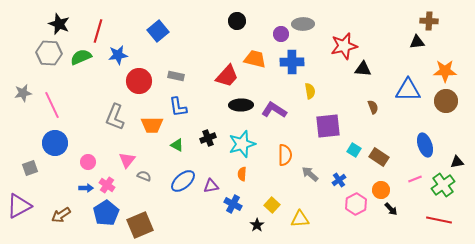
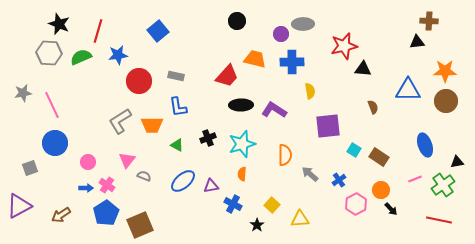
gray L-shape at (115, 117): moved 5 px right, 4 px down; rotated 36 degrees clockwise
